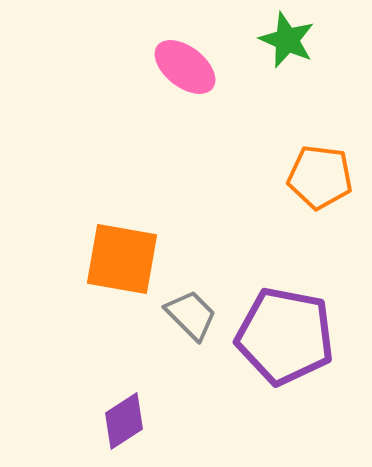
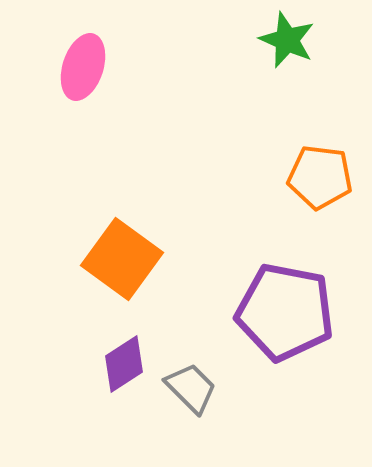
pink ellipse: moved 102 px left; rotated 70 degrees clockwise
orange square: rotated 26 degrees clockwise
gray trapezoid: moved 73 px down
purple pentagon: moved 24 px up
purple diamond: moved 57 px up
